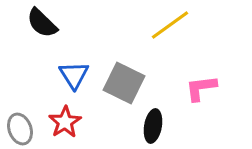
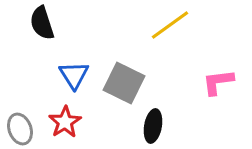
black semicircle: rotated 28 degrees clockwise
pink L-shape: moved 17 px right, 6 px up
